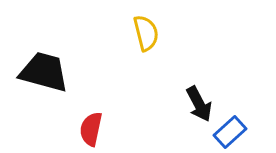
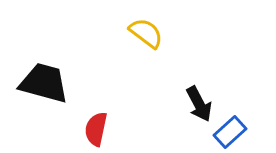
yellow semicircle: rotated 39 degrees counterclockwise
black trapezoid: moved 11 px down
red semicircle: moved 5 px right
